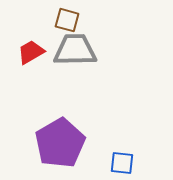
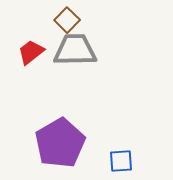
brown square: rotated 30 degrees clockwise
red trapezoid: rotated 8 degrees counterclockwise
blue square: moved 1 px left, 2 px up; rotated 10 degrees counterclockwise
